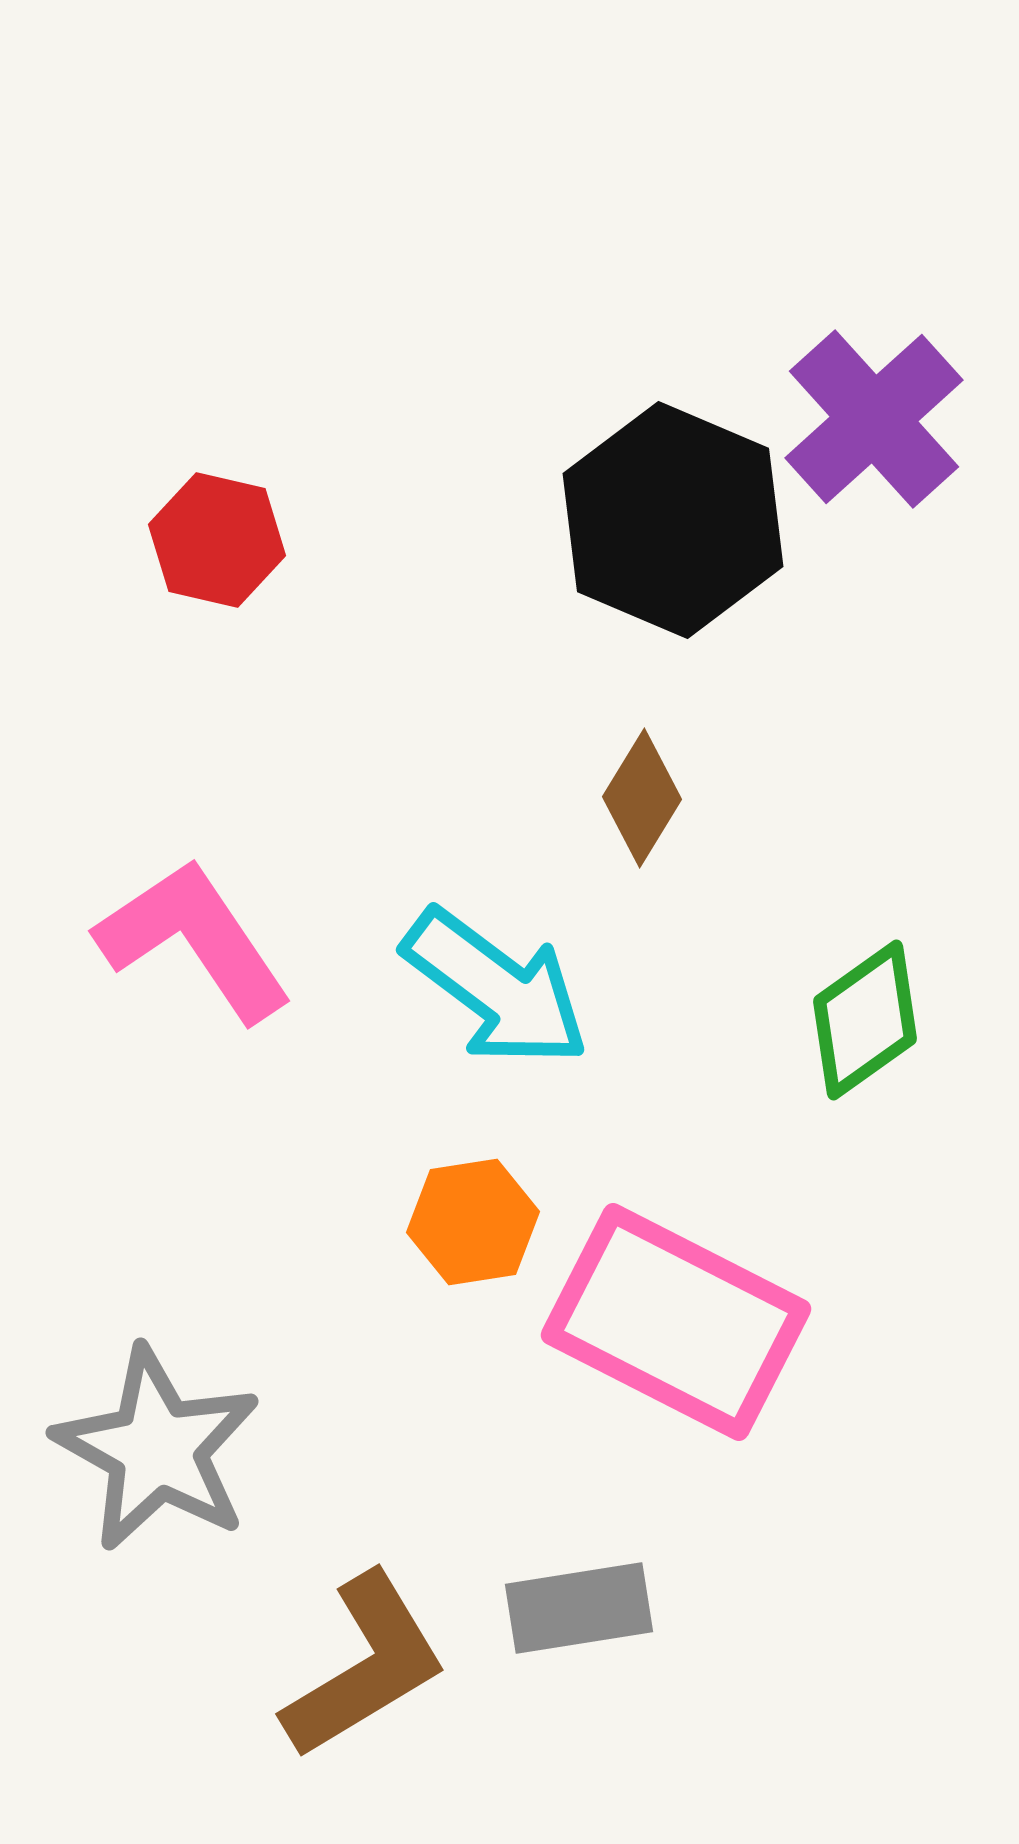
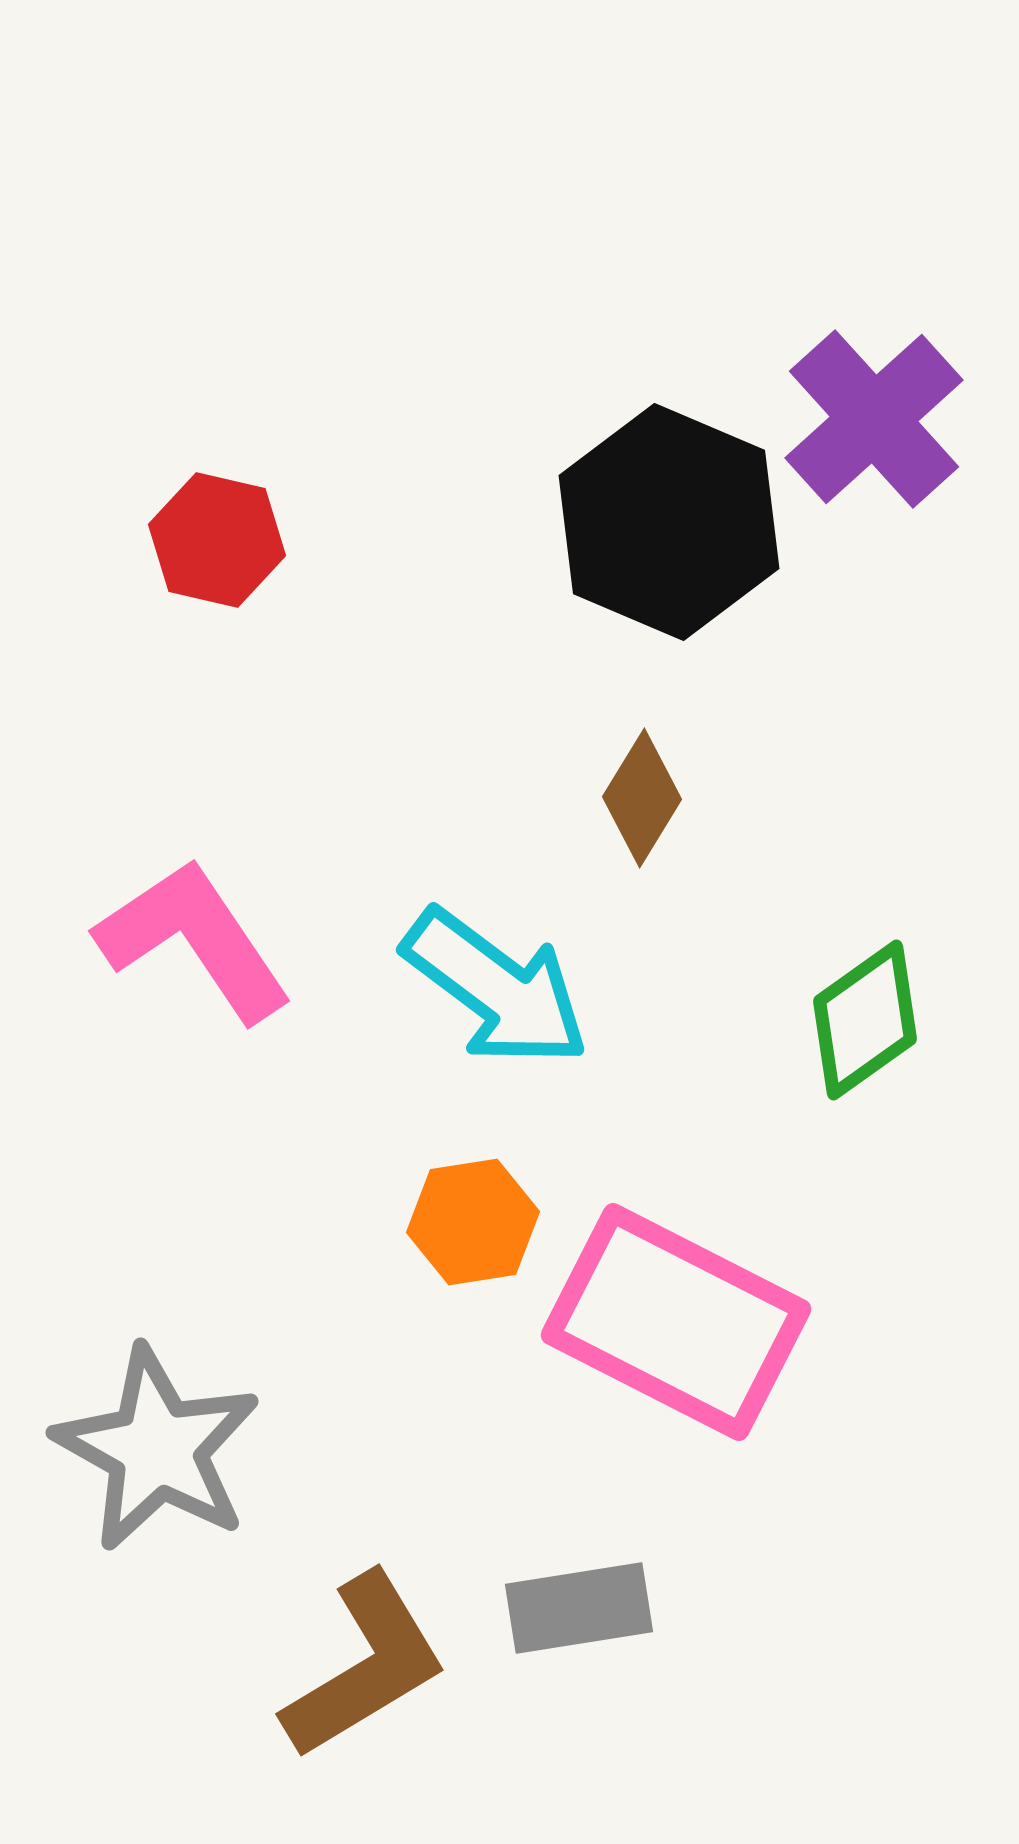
black hexagon: moved 4 px left, 2 px down
